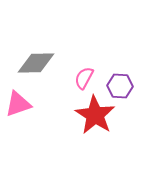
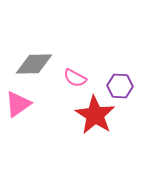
gray diamond: moved 2 px left, 1 px down
pink semicircle: moved 9 px left; rotated 90 degrees counterclockwise
pink triangle: rotated 16 degrees counterclockwise
